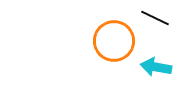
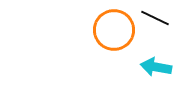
orange circle: moved 11 px up
